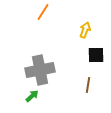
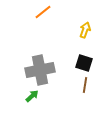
orange line: rotated 18 degrees clockwise
black square: moved 12 px left, 8 px down; rotated 18 degrees clockwise
brown line: moved 3 px left
